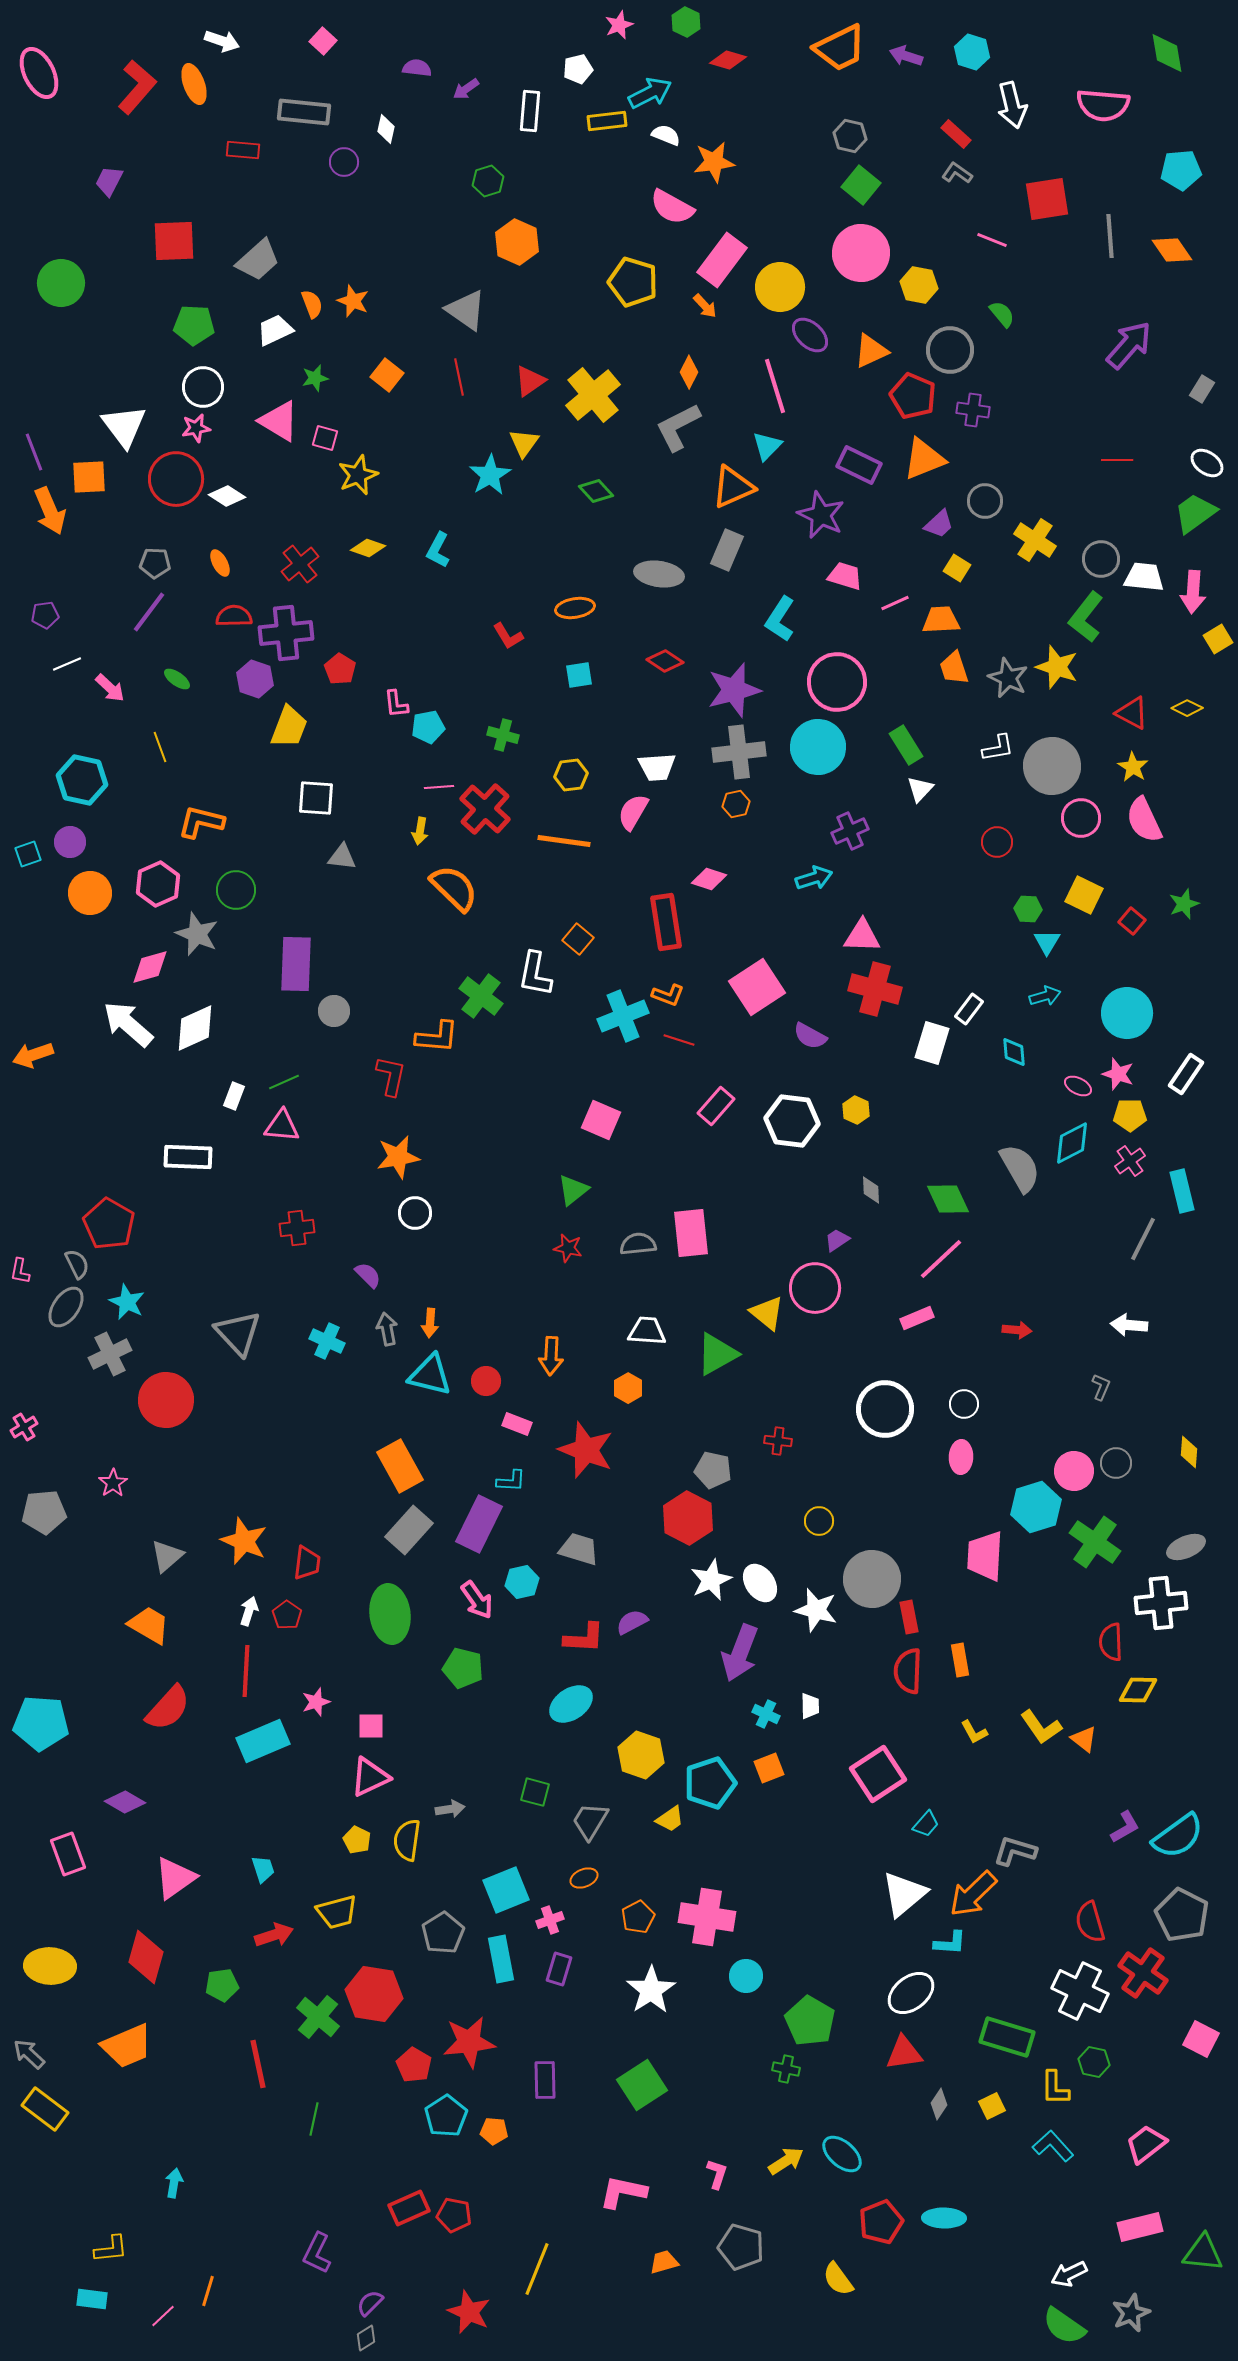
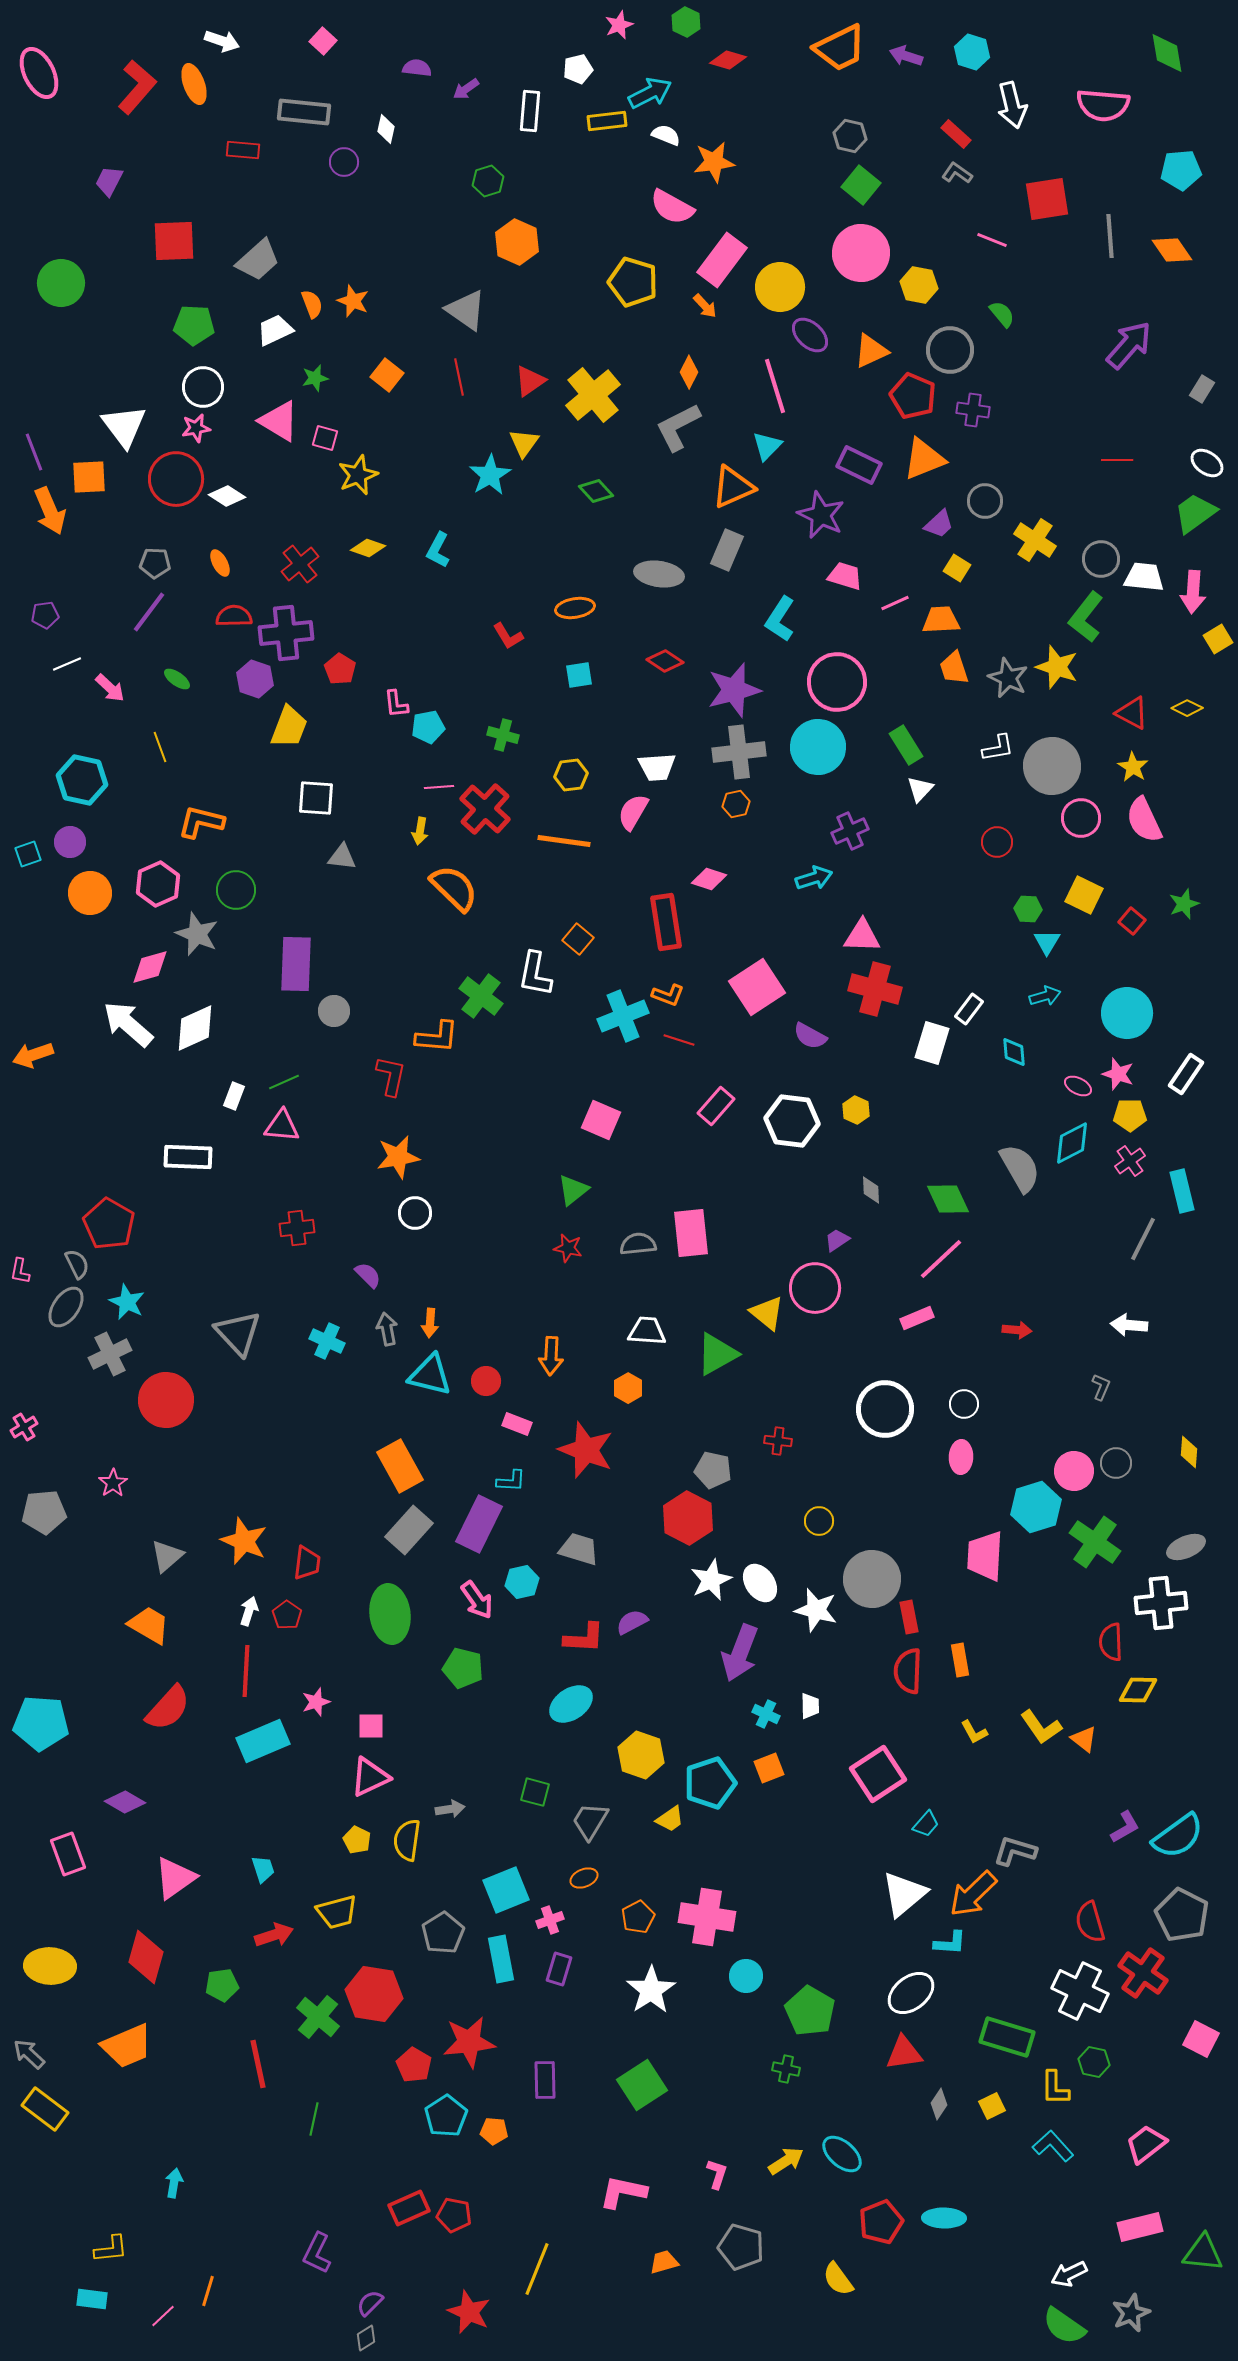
green pentagon at (810, 2021): moved 10 px up
